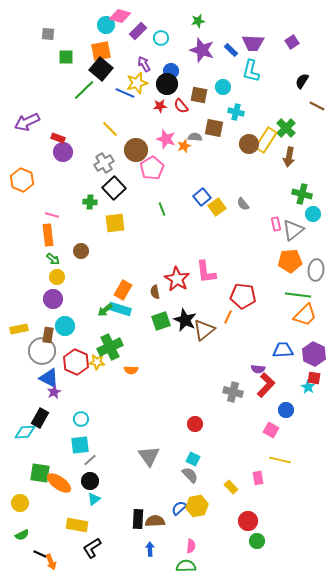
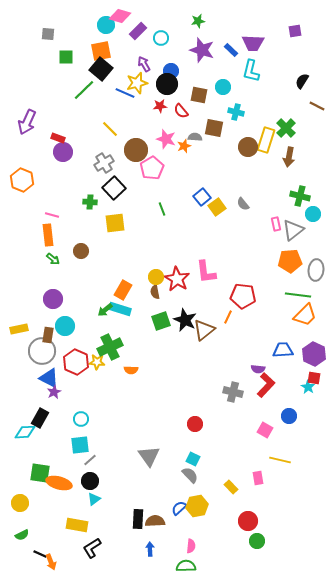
purple square at (292, 42): moved 3 px right, 11 px up; rotated 24 degrees clockwise
red semicircle at (181, 106): moved 5 px down
purple arrow at (27, 122): rotated 40 degrees counterclockwise
yellow rectangle at (266, 140): rotated 15 degrees counterclockwise
brown circle at (249, 144): moved 1 px left, 3 px down
green cross at (302, 194): moved 2 px left, 2 px down
yellow circle at (57, 277): moved 99 px right
blue circle at (286, 410): moved 3 px right, 6 px down
pink square at (271, 430): moved 6 px left
orange ellipse at (59, 483): rotated 20 degrees counterclockwise
